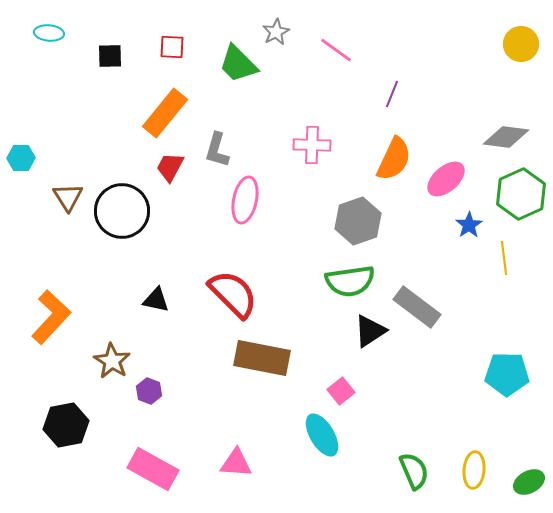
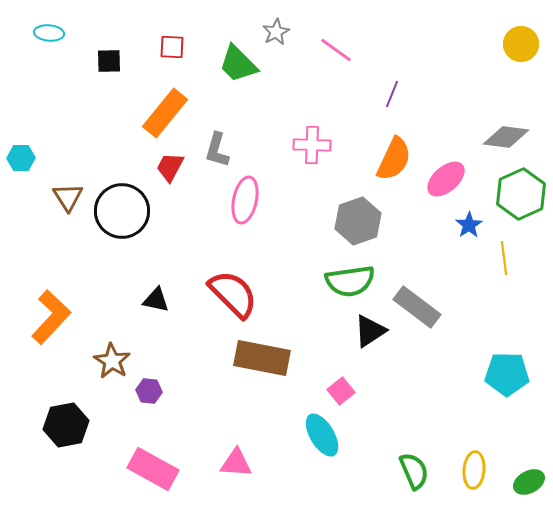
black square at (110, 56): moved 1 px left, 5 px down
purple hexagon at (149, 391): rotated 15 degrees counterclockwise
